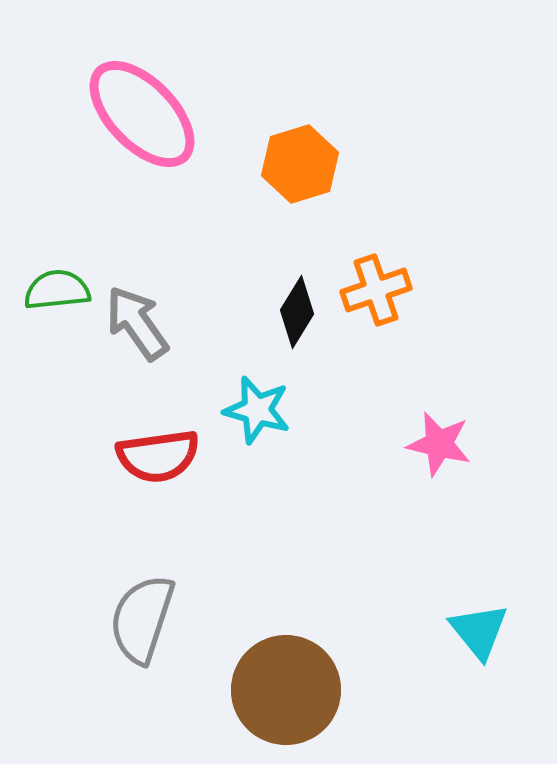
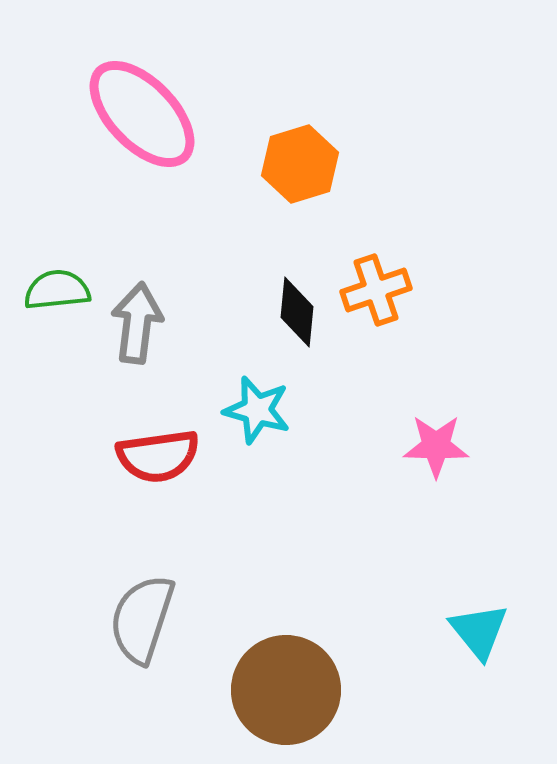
black diamond: rotated 26 degrees counterclockwise
gray arrow: rotated 42 degrees clockwise
pink star: moved 3 px left, 2 px down; rotated 12 degrees counterclockwise
